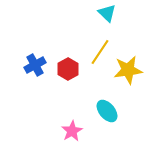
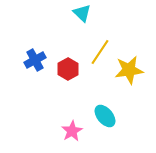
cyan triangle: moved 25 px left
blue cross: moved 5 px up
yellow star: moved 1 px right
cyan ellipse: moved 2 px left, 5 px down
